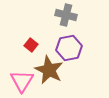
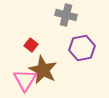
purple hexagon: moved 13 px right
brown star: moved 6 px left
pink triangle: moved 3 px right, 1 px up
